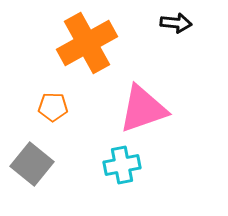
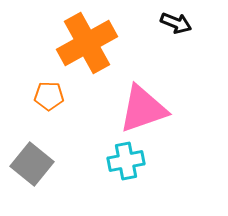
black arrow: rotated 16 degrees clockwise
orange pentagon: moved 4 px left, 11 px up
cyan cross: moved 4 px right, 4 px up
